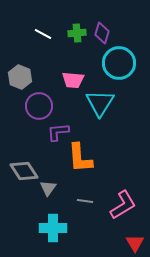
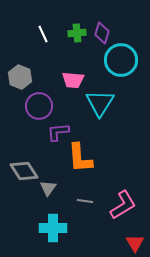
white line: rotated 36 degrees clockwise
cyan circle: moved 2 px right, 3 px up
